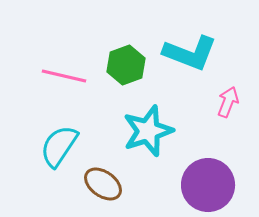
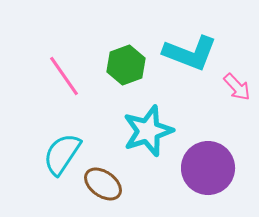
pink line: rotated 42 degrees clockwise
pink arrow: moved 9 px right, 15 px up; rotated 116 degrees clockwise
cyan semicircle: moved 3 px right, 8 px down
purple circle: moved 17 px up
